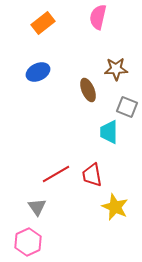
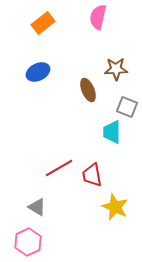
cyan trapezoid: moved 3 px right
red line: moved 3 px right, 6 px up
gray triangle: rotated 24 degrees counterclockwise
